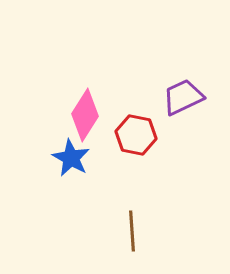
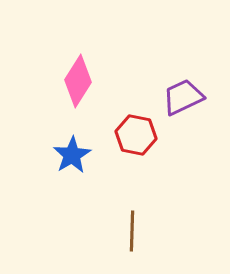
pink diamond: moved 7 px left, 34 px up
blue star: moved 1 px right, 3 px up; rotated 12 degrees clockwise
brown line: rotated 6 degrees clockwise
